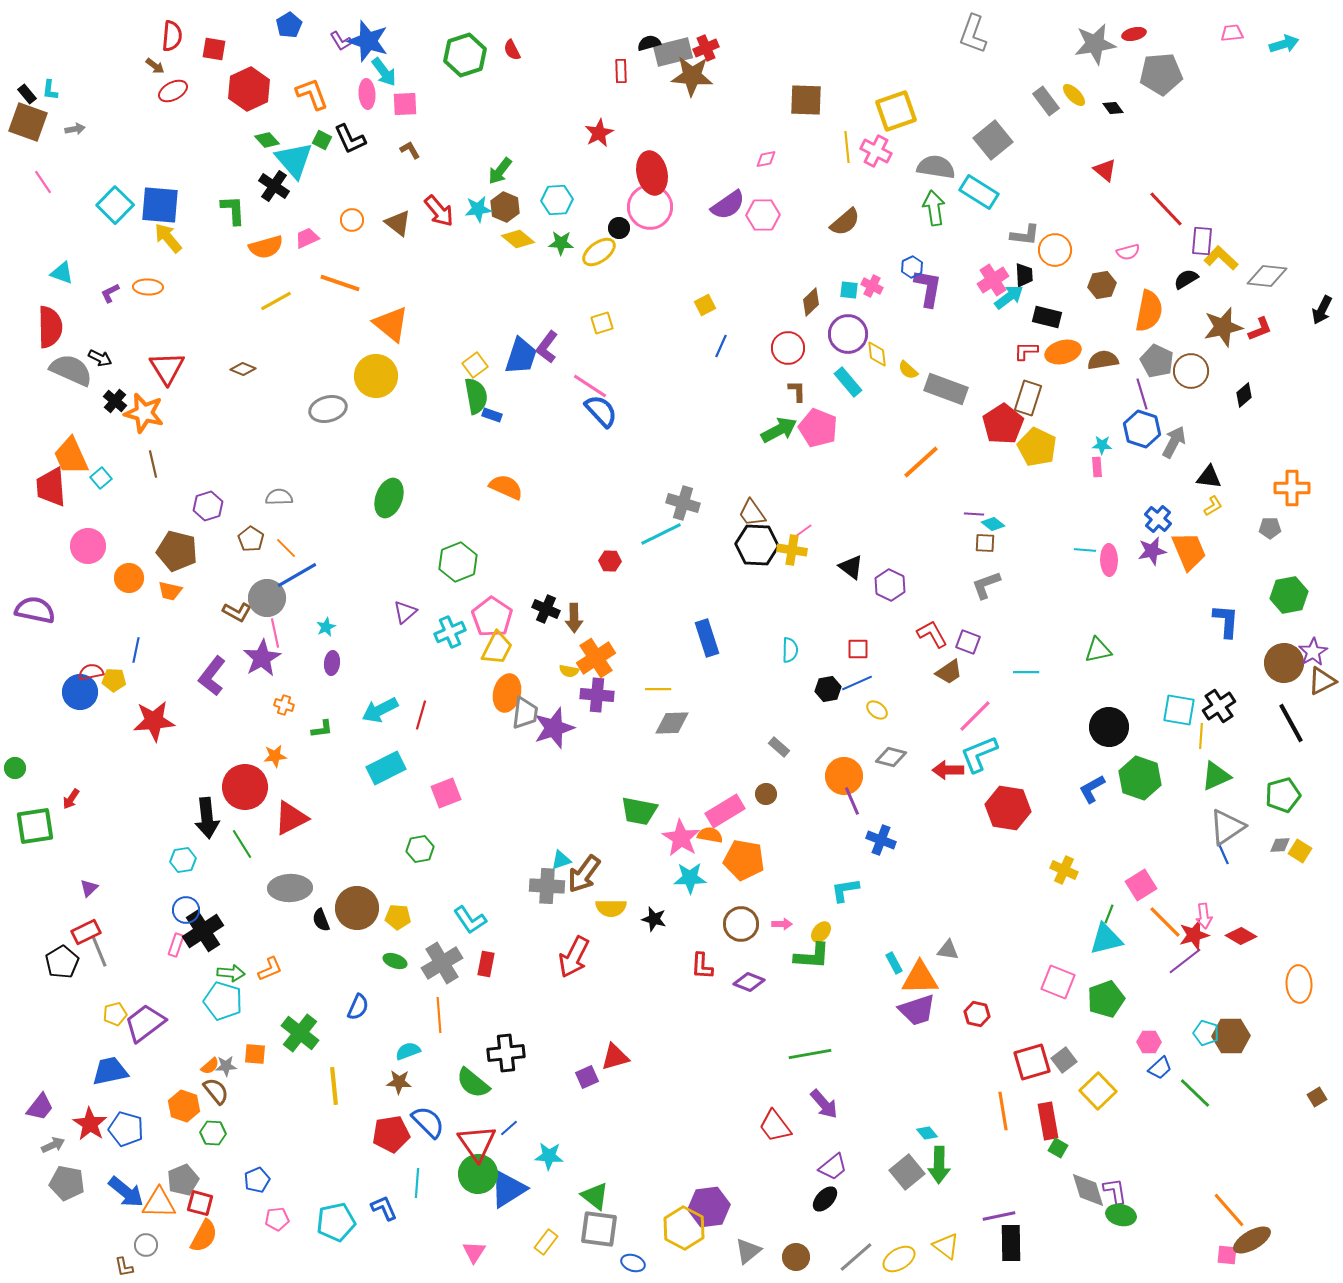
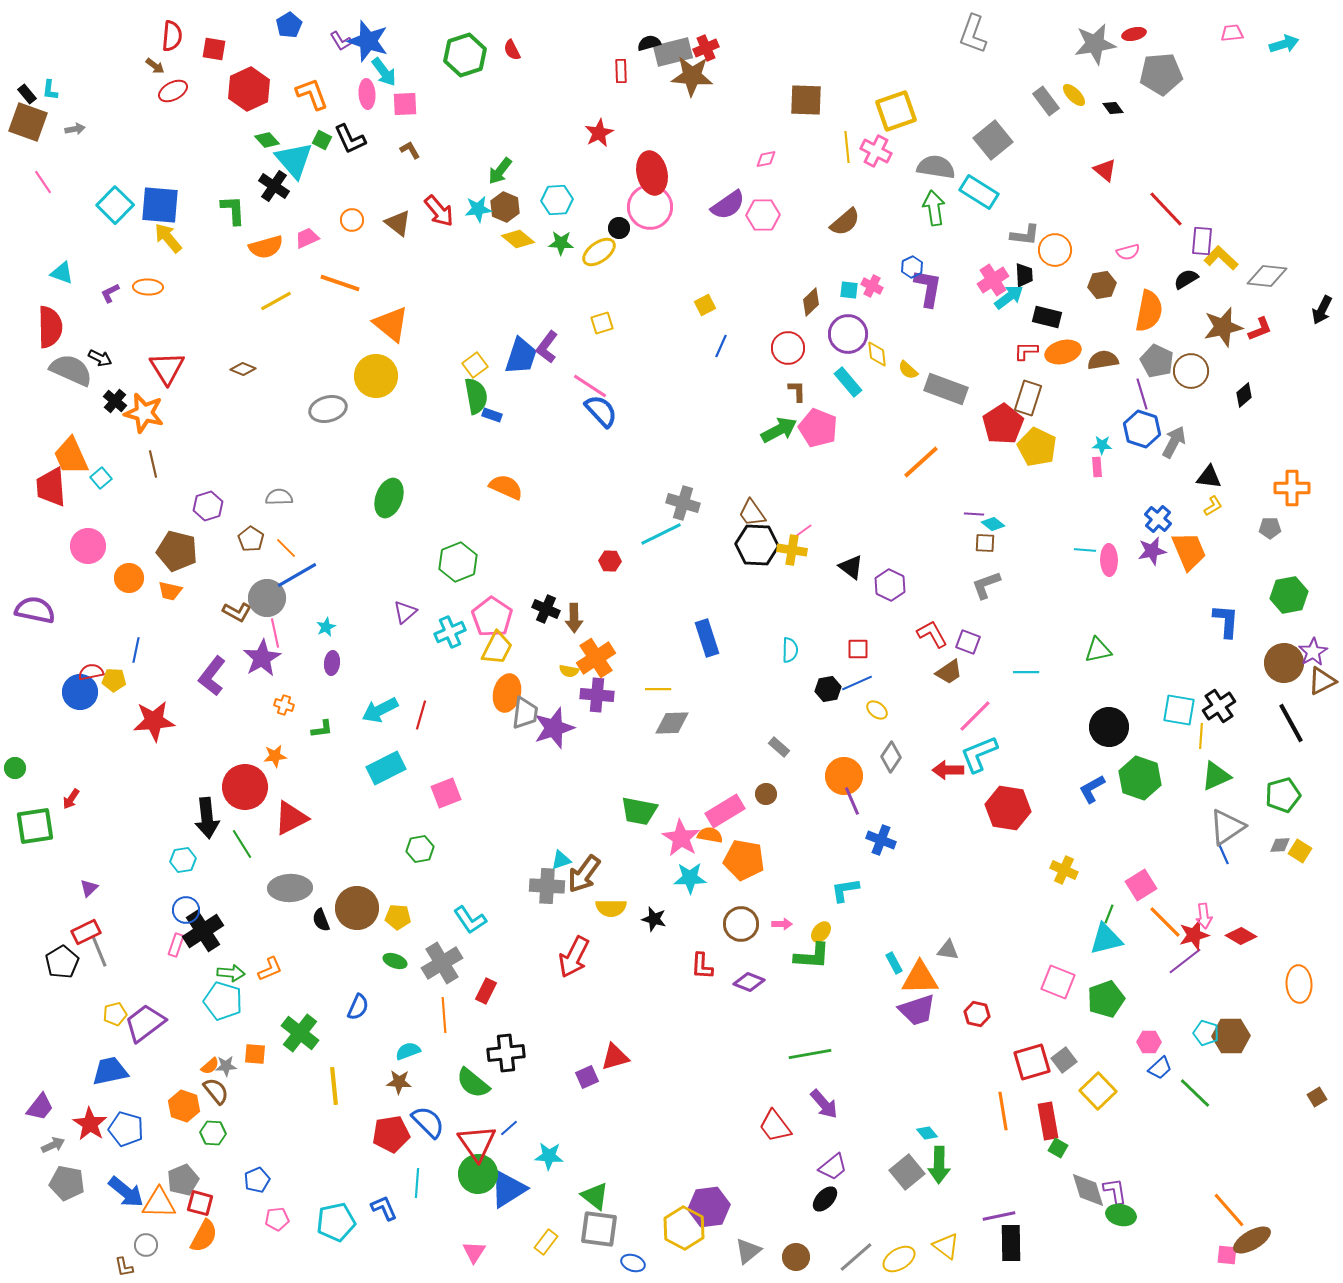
gray diamond at (891, 757): rotated 72 degrees counterclockwise
red rectangle at (486, 964): moved 27 px down; rotated 15 degrees clockwise
orange line at (439, 1015): moved 5 px right
